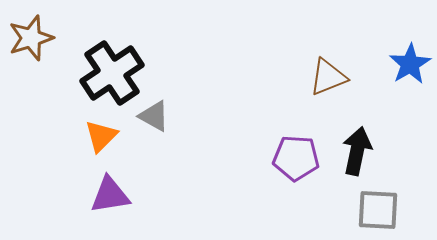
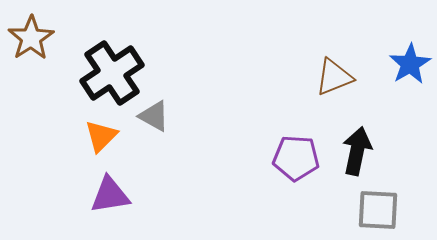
brown star: rotated 15 degrees counterclockwise
brown triangle: moved 6 px right
